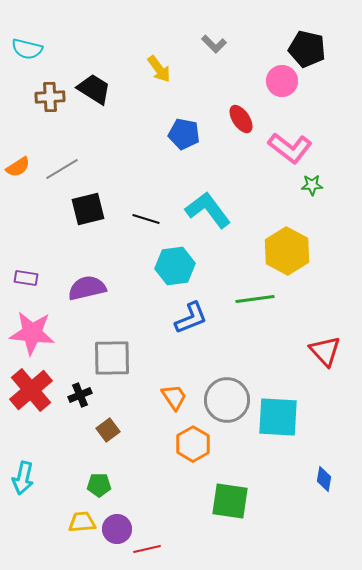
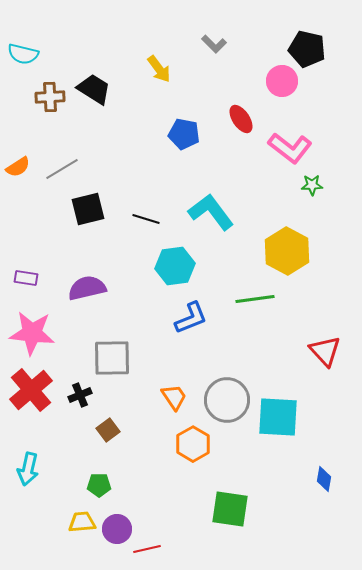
cyan semicircle: moved 4 px left, 5 px down
cyan L-shape: moved 3 px right, 2 px down
cyan arrow: moved 5 px right, 9 px up
green square: moved 8 px down
